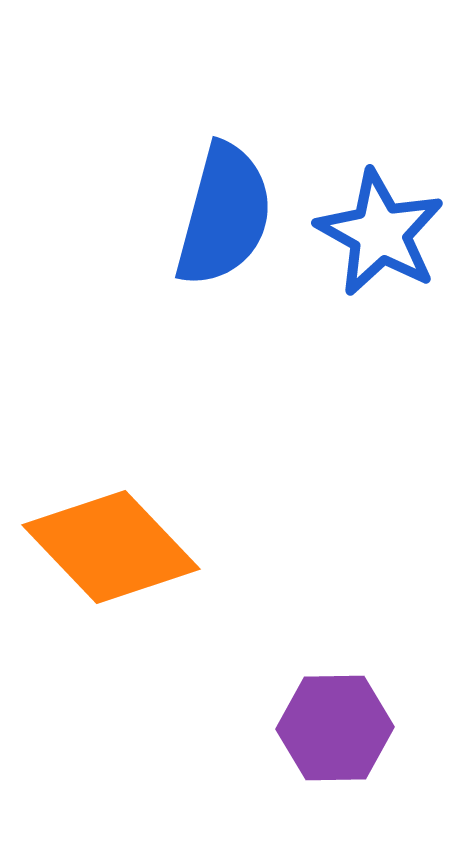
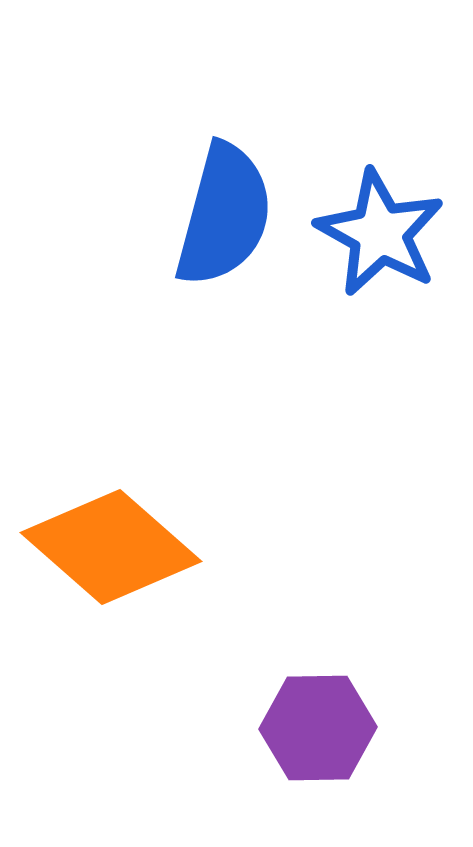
orange diamond: rotated 5 degrees counterclockwise
purple hexagon: moved 17 px left
